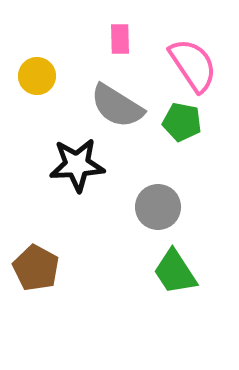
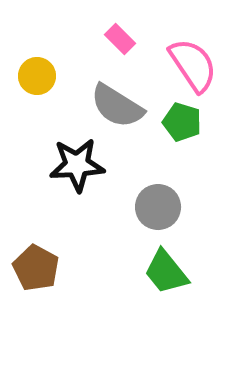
pink rectangle: rotated 44 degrees counterclockwise
green pentagon: rotated 6 degrees clockwise
green trapezoid: moved 9 px left; rotated 6 degrees counterclockwise
